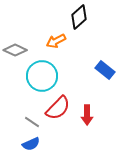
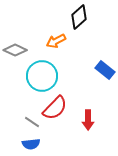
red semicircle: moved 3 px left
red arrow: moved 1 px right, 5 px down
blue semicircle: rotated 18 degrees clockwise
